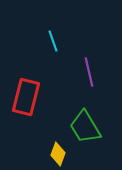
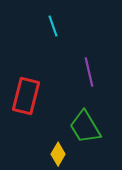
cyan line: moved 15 px up
red rectangle: moved 1 px up
yellow diamond: rotated 10 degrees clockwise
